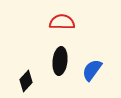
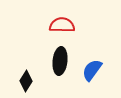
red semicircle: moved 3 px down
black diamond: rotated 10 degrees counterclockwise
